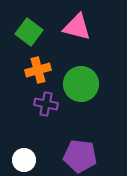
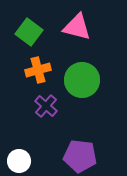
green circle: moved 1 px right, 4 px up
purple cross: moved 2 px down; rotated 30 degrees clockwise
white circle: moved 5 px left, 1 px down
